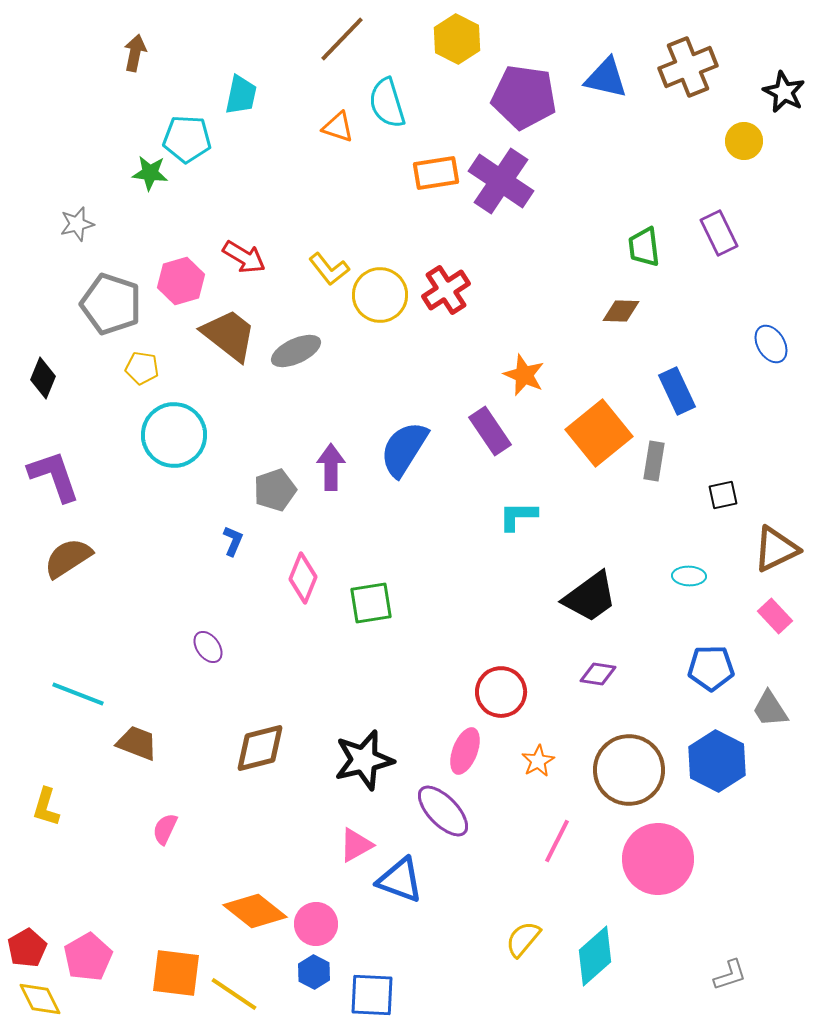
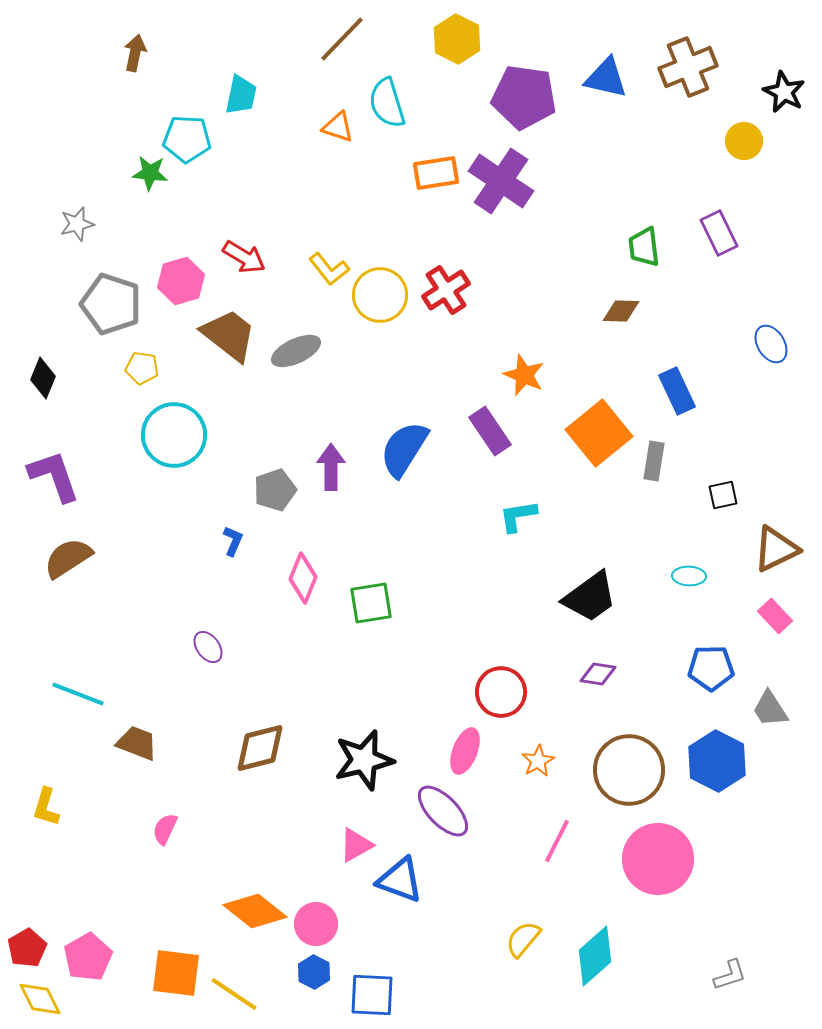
cyan L-shape at (518, 516): rotated 9 degrees counterclockwise
